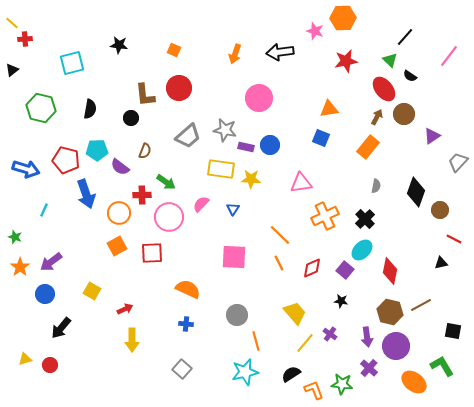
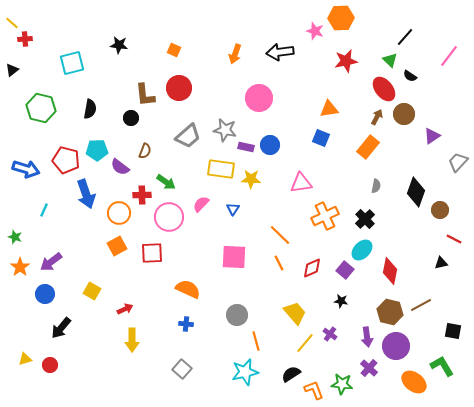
orange hexagon at (343, 18): moved 2 px left
